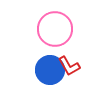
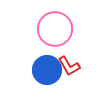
blue circle: moved 3 px left
